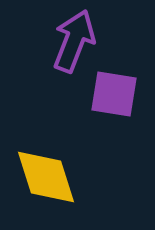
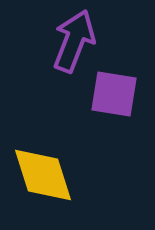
yellow diamond: moved 3 px left, 2 px up
